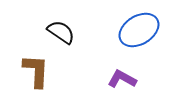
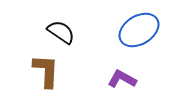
brown L-shape: moved 10 px right
